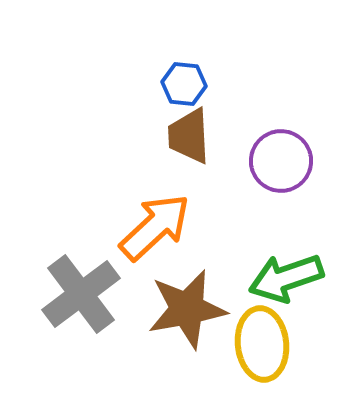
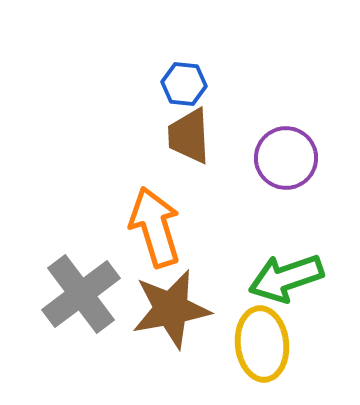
purple circle: moved 5 px right, 3 px up
orange arrow: rotated 64 degrees counterclockwise
brown star: moved 16 px left
